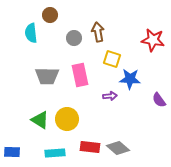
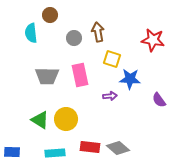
yellow circle: moved 1 px left
